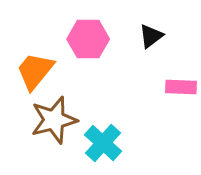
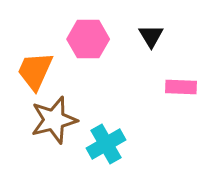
black triangle: rotated 24 degrees counterclockwise
orange trapezoid: rotated 15 degrees counterclockwise
cyan cross: moved 3 px right, 1 px down; rotated 18 degrees clockwise
